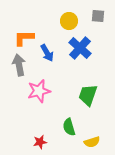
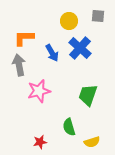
blue arrow: moved 5 px right
